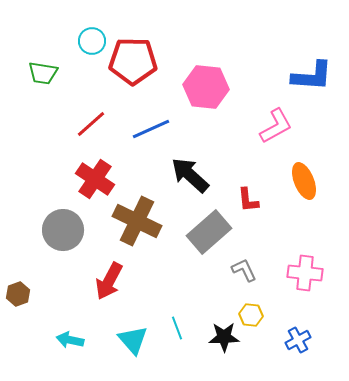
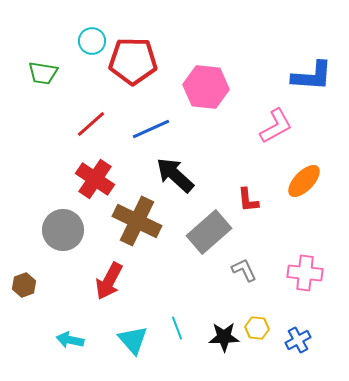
black arrow: moved 15 px left
orange ellipse: rotated 66 degrees clockwise
brown hexagon: moved 6 px right, 9 px up
yellow hexagon: moved 6 px right, 13 px down
